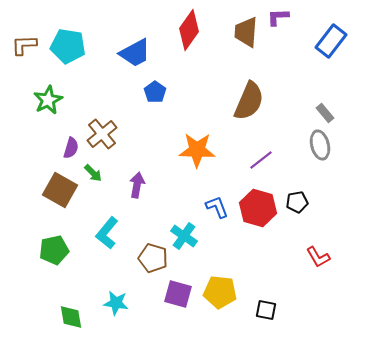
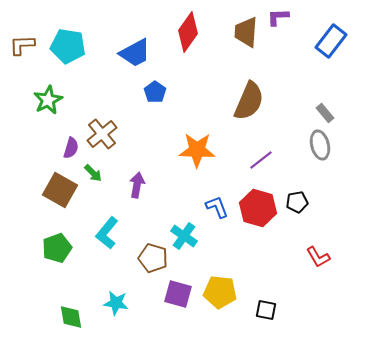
red diamond: moved 1 px left, 2 px down
brown L-shape: moved 2 px left
green pentagon: moved 3 px right, 2 px up; rotated 8 degrees counterclockwise
